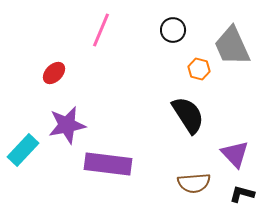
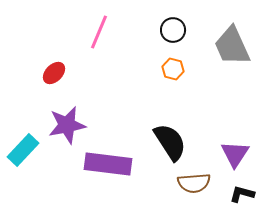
pink line: moved 2 px left, 2 px down
orange hexagon: moved 26 px left
black semicircle: moved 18 px left, 27 px down
purple triangle: rotated 16 degrees clockwise
